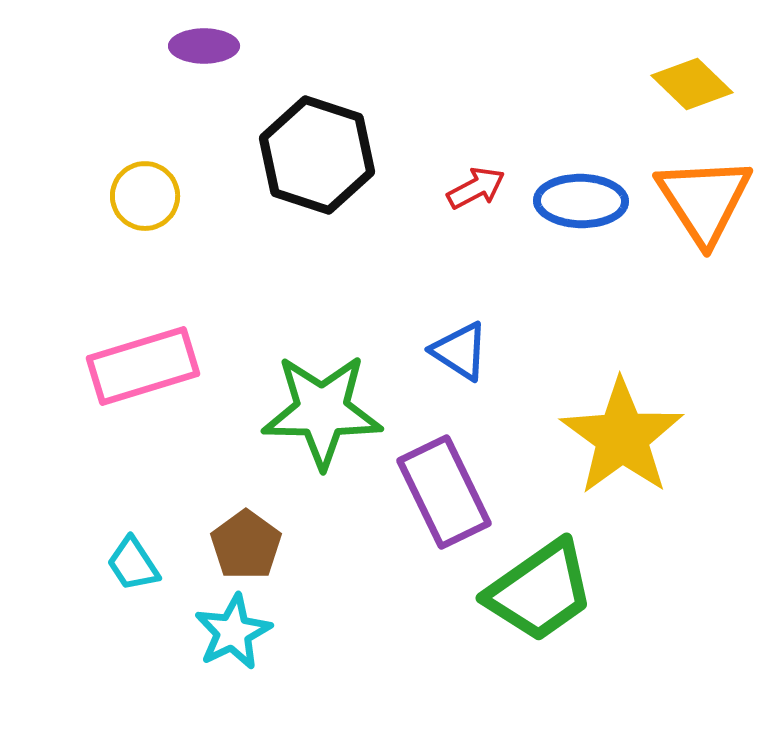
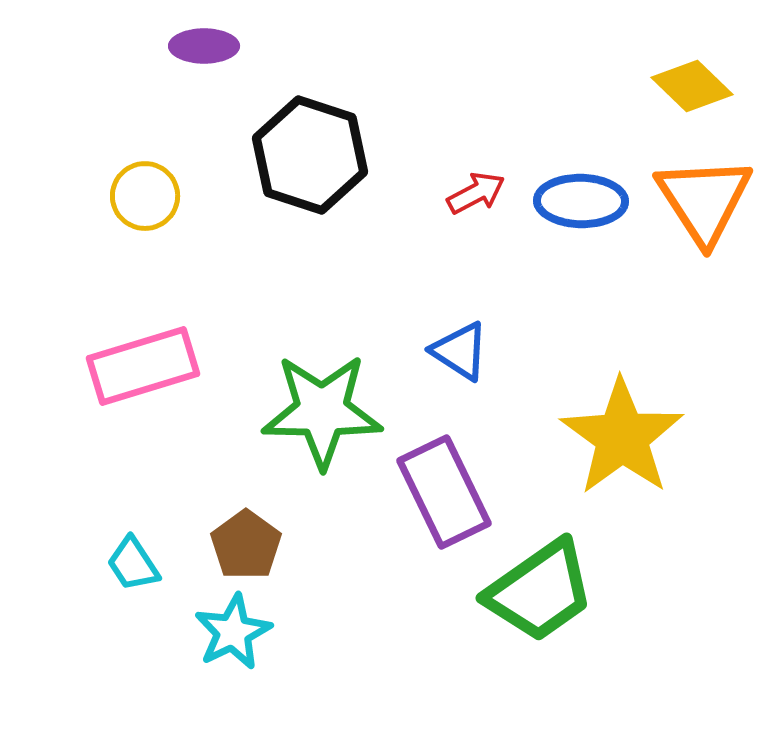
yellow diamond: moved 2 px down
black hexagon: moved 7 px left
red arrow: moved 5 px down
